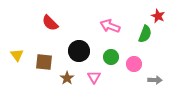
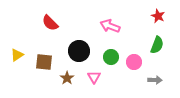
green semicircle: moved 12 px right, 11 px down
yellow triangle: rotated 32 degrees clockwise
pink circle: moved 2 px up
